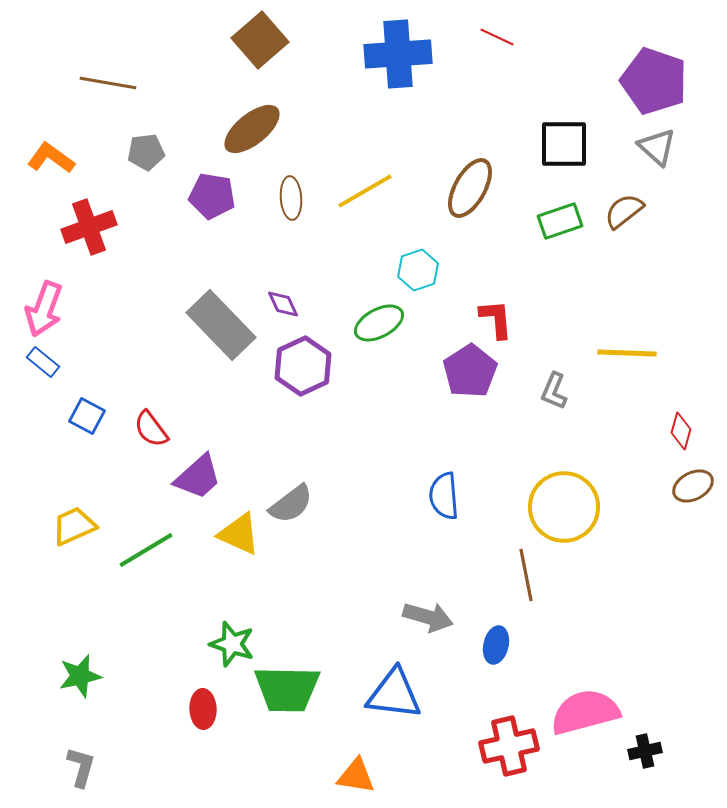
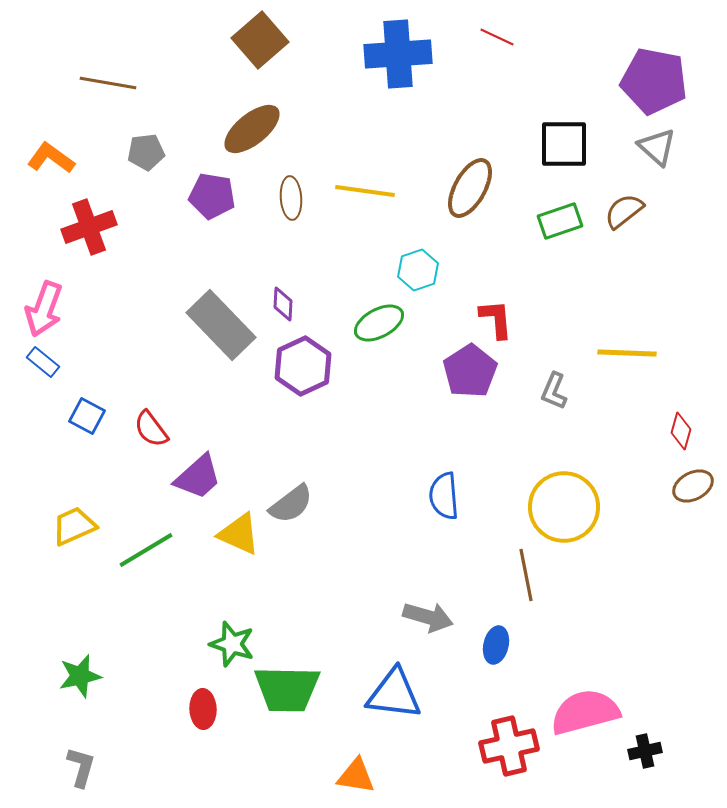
purple pentagon at (654, 81): rotated 8 degrees counterclockwise
yellow line at (365, 191): rotated 38 degrees clockwise
purple diamond at (283, 304): rotated 28 degrees clockwise
